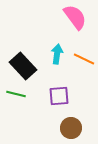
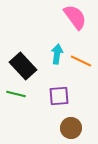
orange line: moved 3 px left, 2 px down
